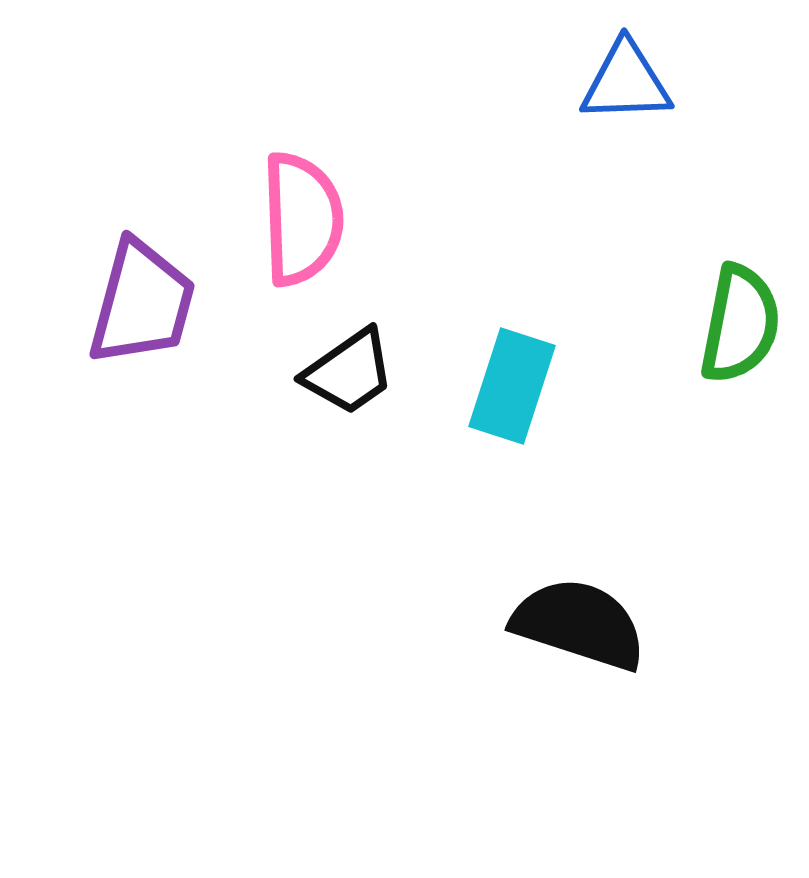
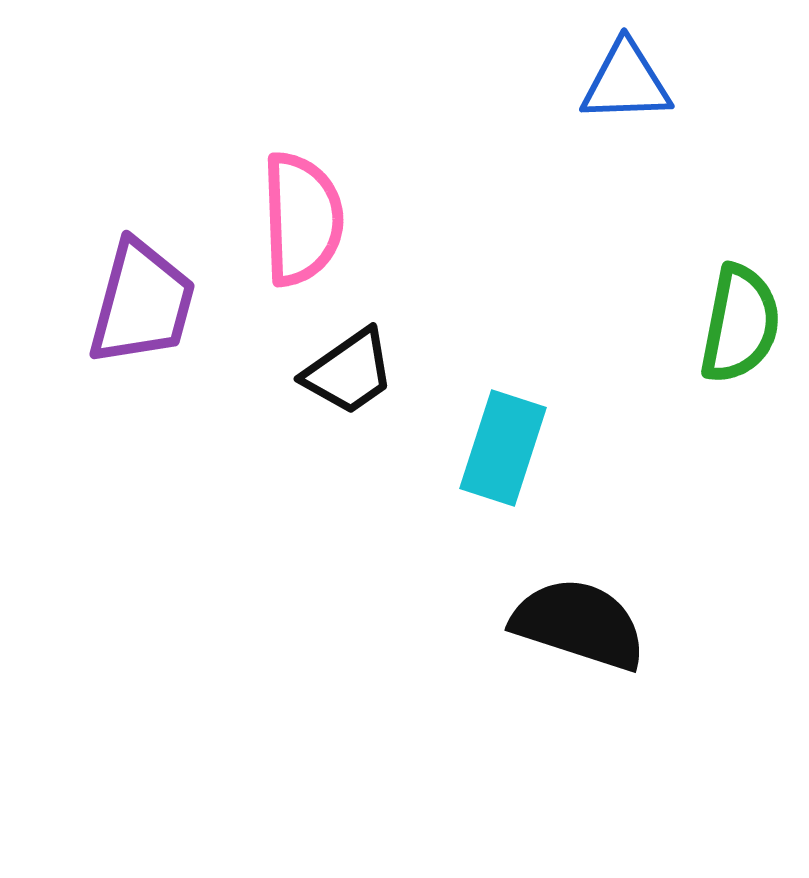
cyan rectangle: moved 9 px left, 62 px down
